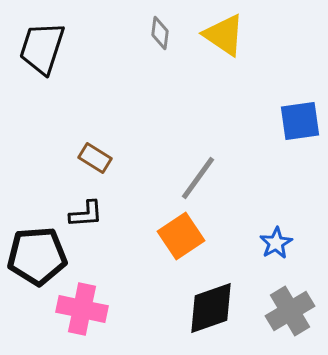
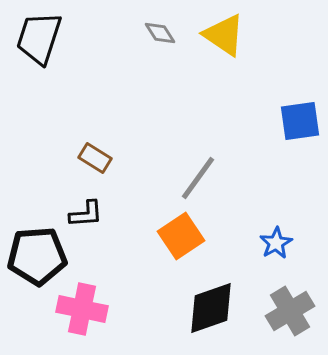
gray diamond: rotated 40 degrees counterclockwise
black trapezoid: moved 3 px left, 10 px up
